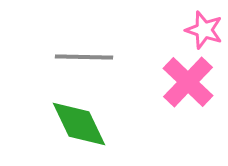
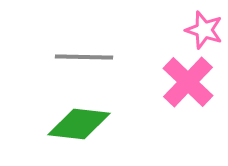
green diamond: rotated 58 degrees counterclockwise
